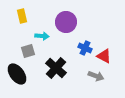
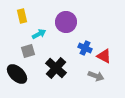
cyan arrow: moved 3 px left, 2 px up; rotated 32 degrees counterclockwise
black ellipse: rotated 10 degrees counterclockwise
